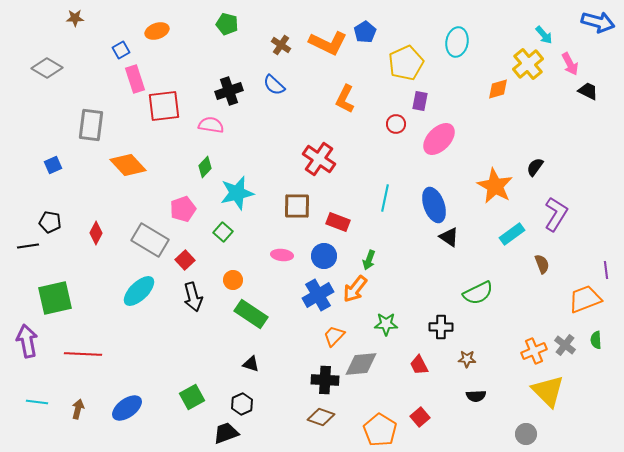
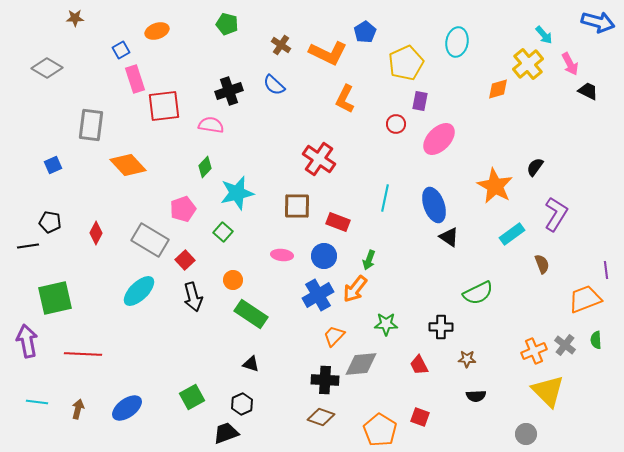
orange L-shape at (328, 43): moved 10 px down
red square at (420, 417): rotated 30 degrees counterclockwise
